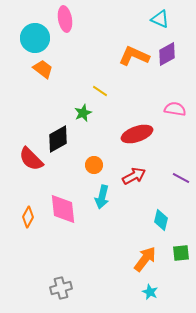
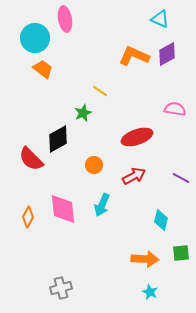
red ellipse: moved 3 px down
cyan arrow: moved 8 px down; rotated 10 degrees clockwise
orange arrow: rotated 56 degrees clockwise
